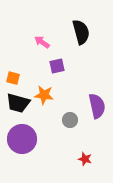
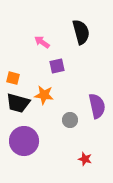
purple circle: moved 2 px right, 2 px down
